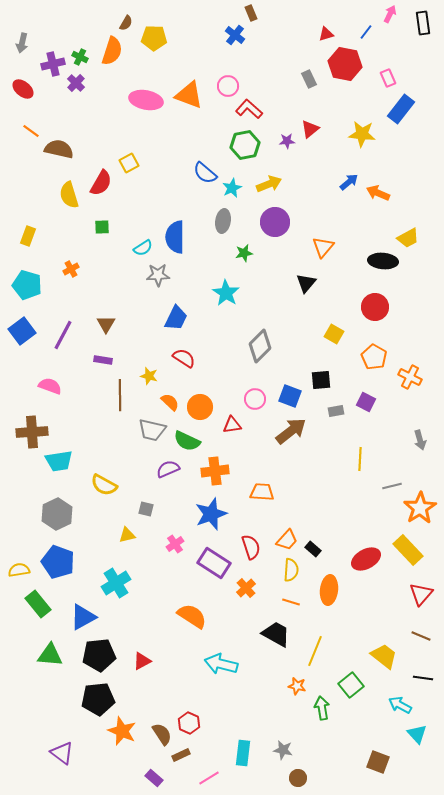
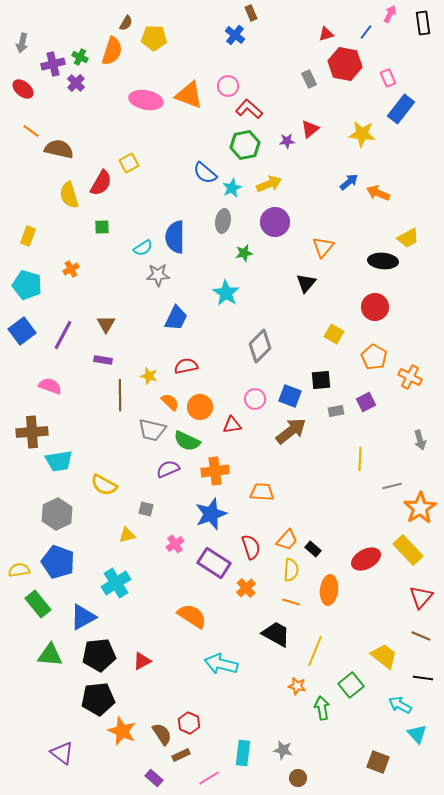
red semicircle at (184, 358): moved 2 px right, 8 px down; rotated 45 degrees counterclockwise
purple square at (366, 402): rotated 36 degrees clockwise
red triangle at (421, 594): moved 3 px down
